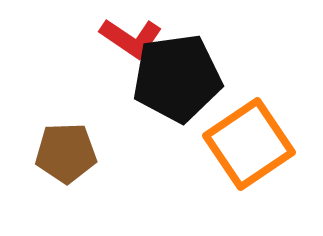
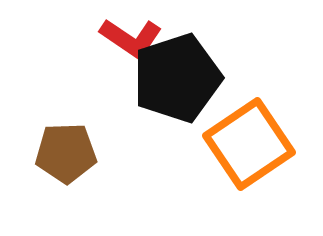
black pentagon: rotated 10 degrees counterclockwise
